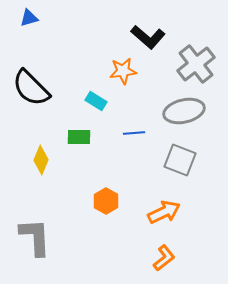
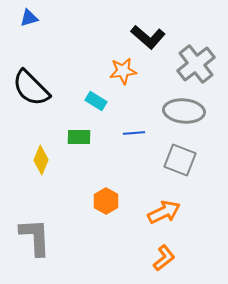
gray ellipse: rotated 18 degrees clockwise
